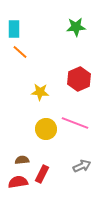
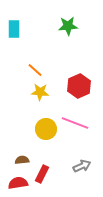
green star: moved 8 px left, 1 px up
orange line: moved 15 px right, 18 px down
red hexagon: moved 7 px down
red semicircle: moved 1 px down
